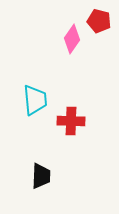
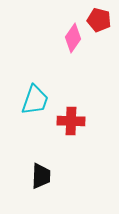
red pentagon: moved 1 px up
pink diamond: moved 1 px right, 1 px up
cyan trapezoid: rotated 24 degrees clockwise
